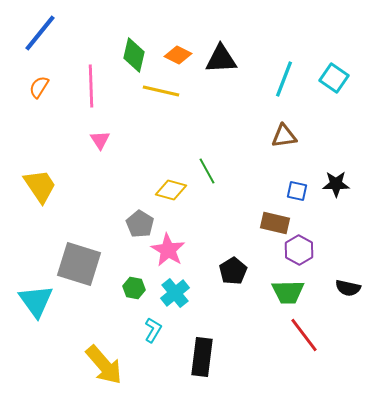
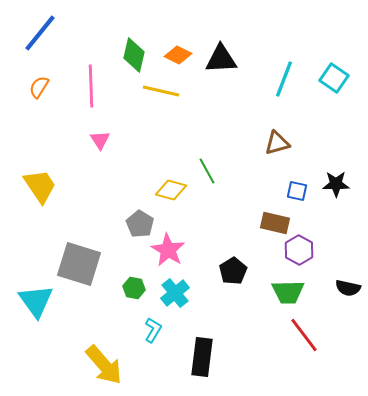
brown triangle: moved 7 px left, 7 px down; rotated 8 degrees counterclockwise
